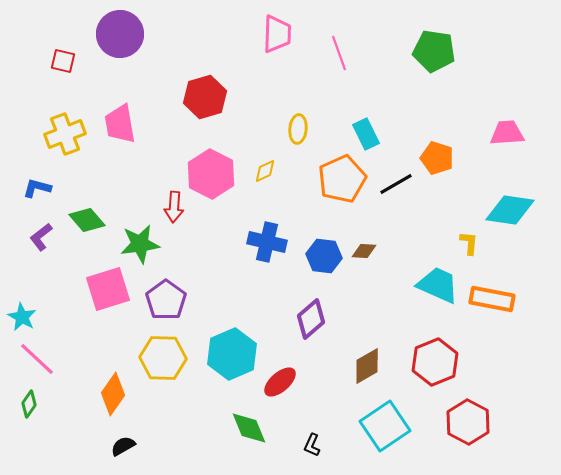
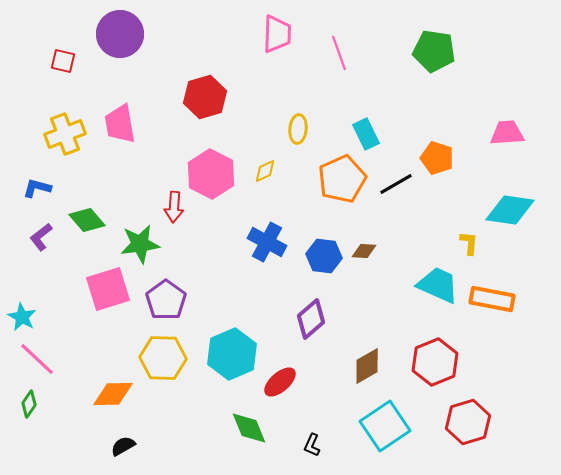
blue cross at (267, 242): rotated 15 degrees clockwise
orange diamond at (113, 394): rotated 54 degrees clockwise
red hexagon at (468, 422): rotated 15 degrees clockwise
